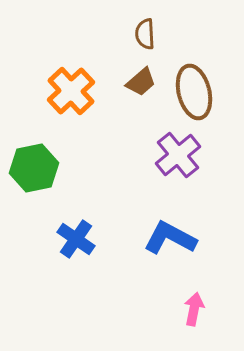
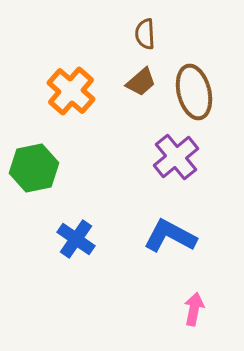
orange cross: rotated 6 degrees counterclockwise
purple cross: moved 2 px left, 2 px down
blue L-shape: moved 2 px up
